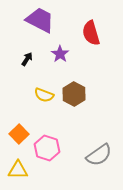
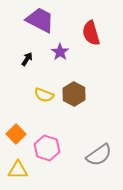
purple star: moved 2 px up
orange square: moved 3 px left
